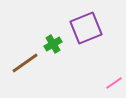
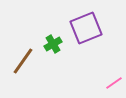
brown line: moved 2 px left, 2 px up; rotated 20 degrees counterclockwise
